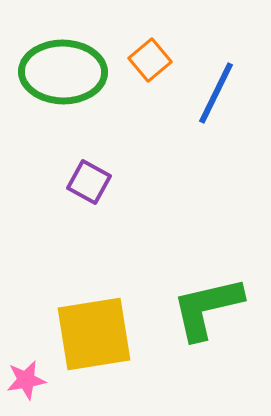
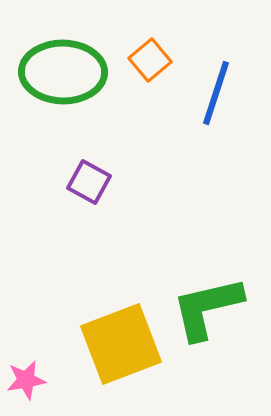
blue line: rotated 8 degrees counterclockwise
yellow square: moved 27 px right, 10 px down; rotated 12 degrees counterclockwise
